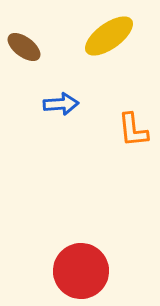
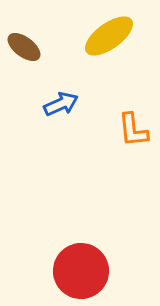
blue arrow: rotated 20 degrees counterclockwise
